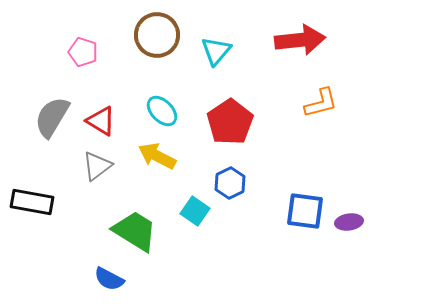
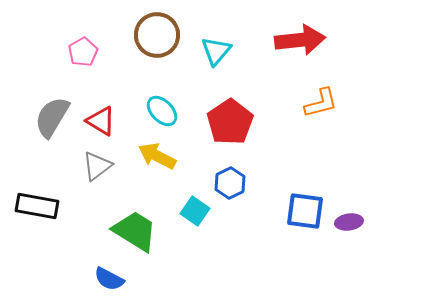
pink pentagon: rotated 24 degrees clockwise
black rectangle: moved 5 px right, 4 px down
